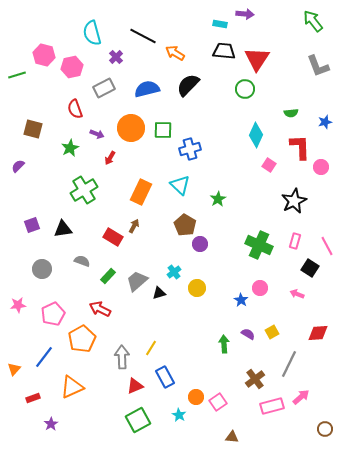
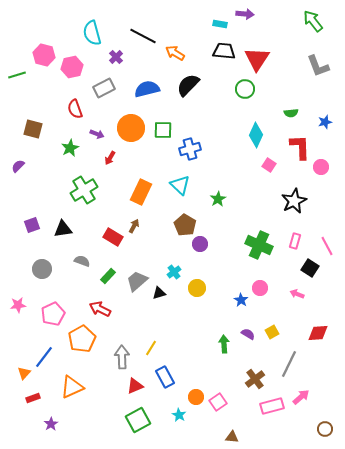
orange triangle at (14, 369): moved 10 px right, 4 px down
